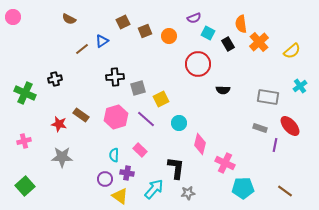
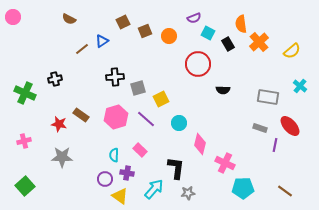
cyan cross at (300, 86): rotated 16 degrees counterclockwise
